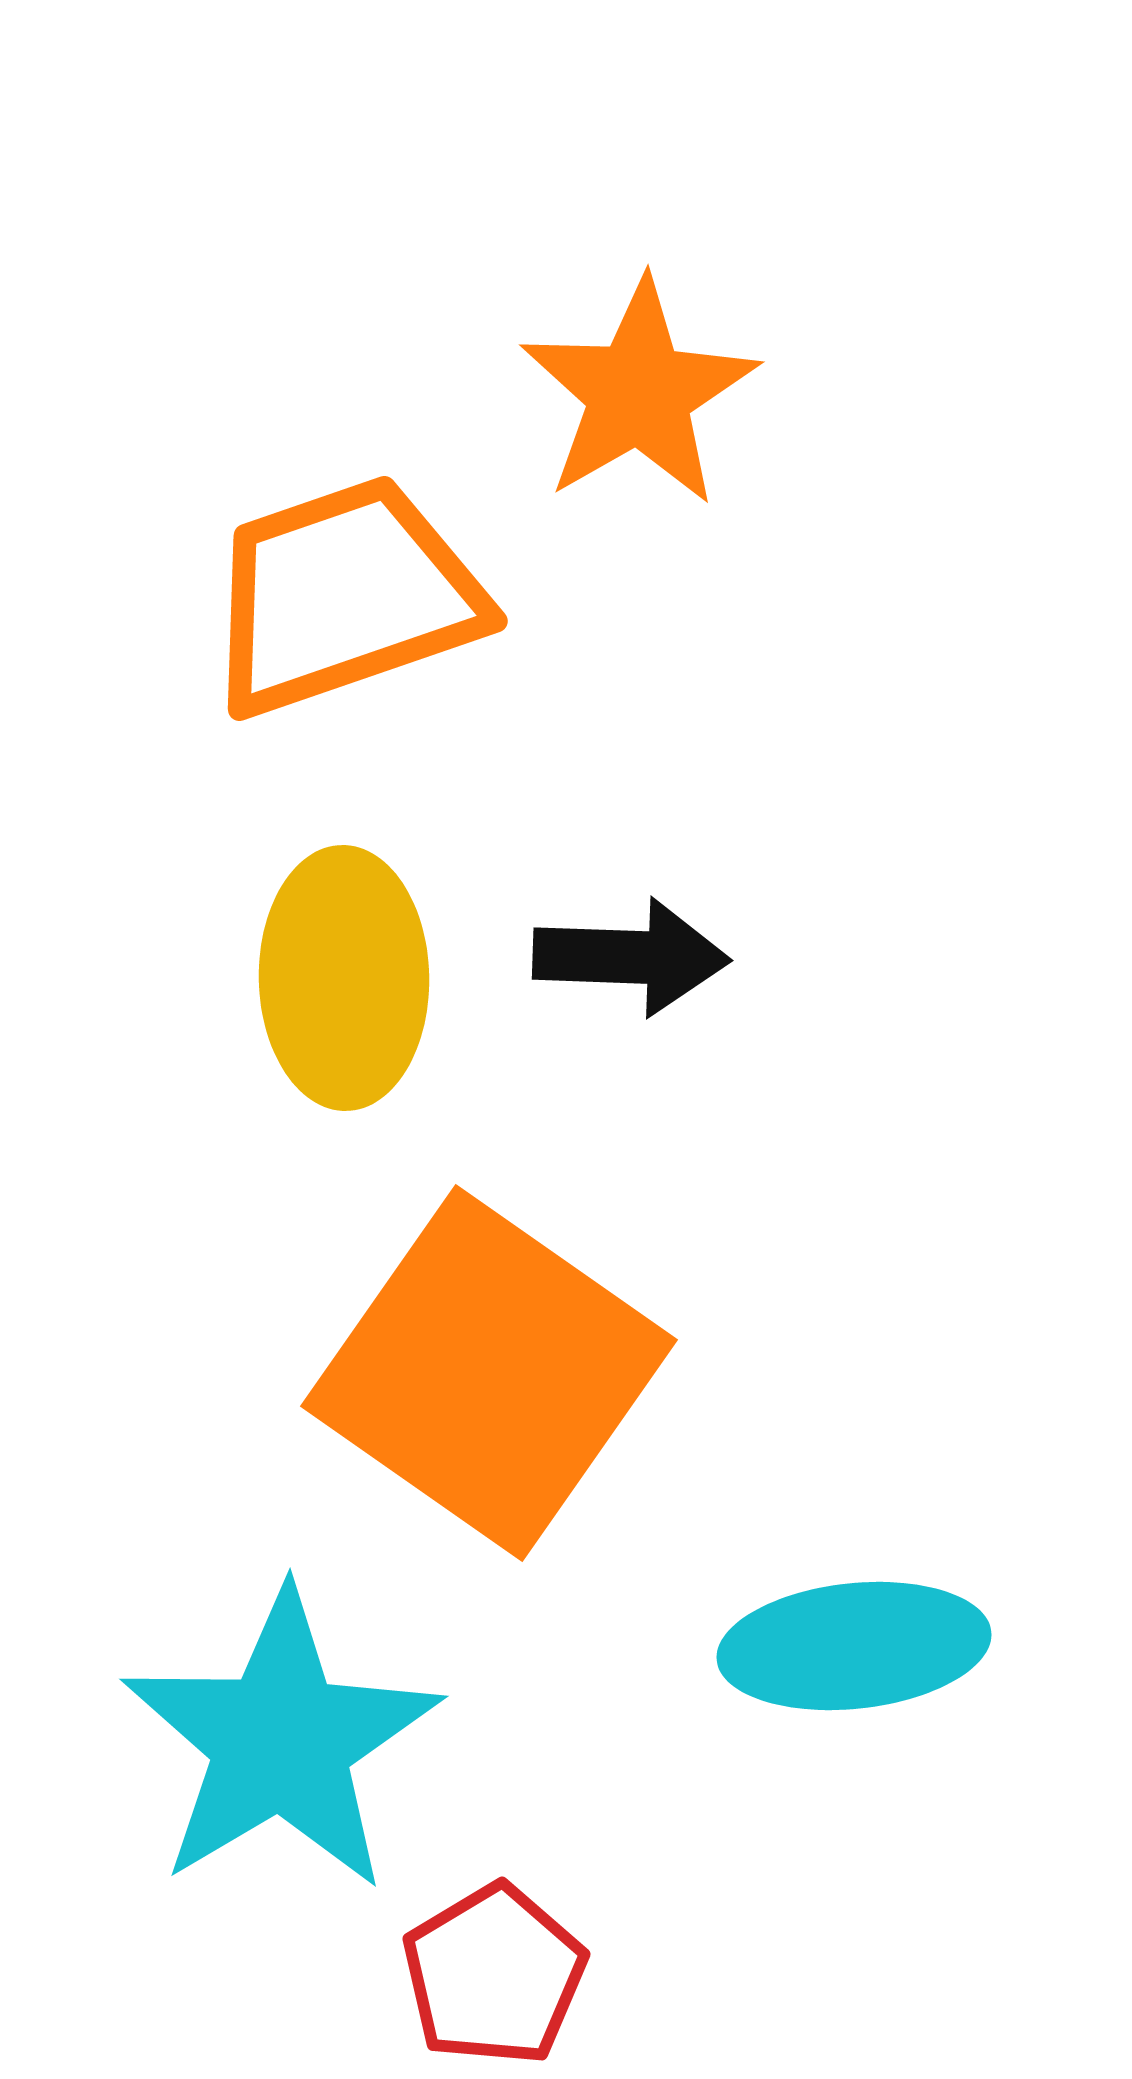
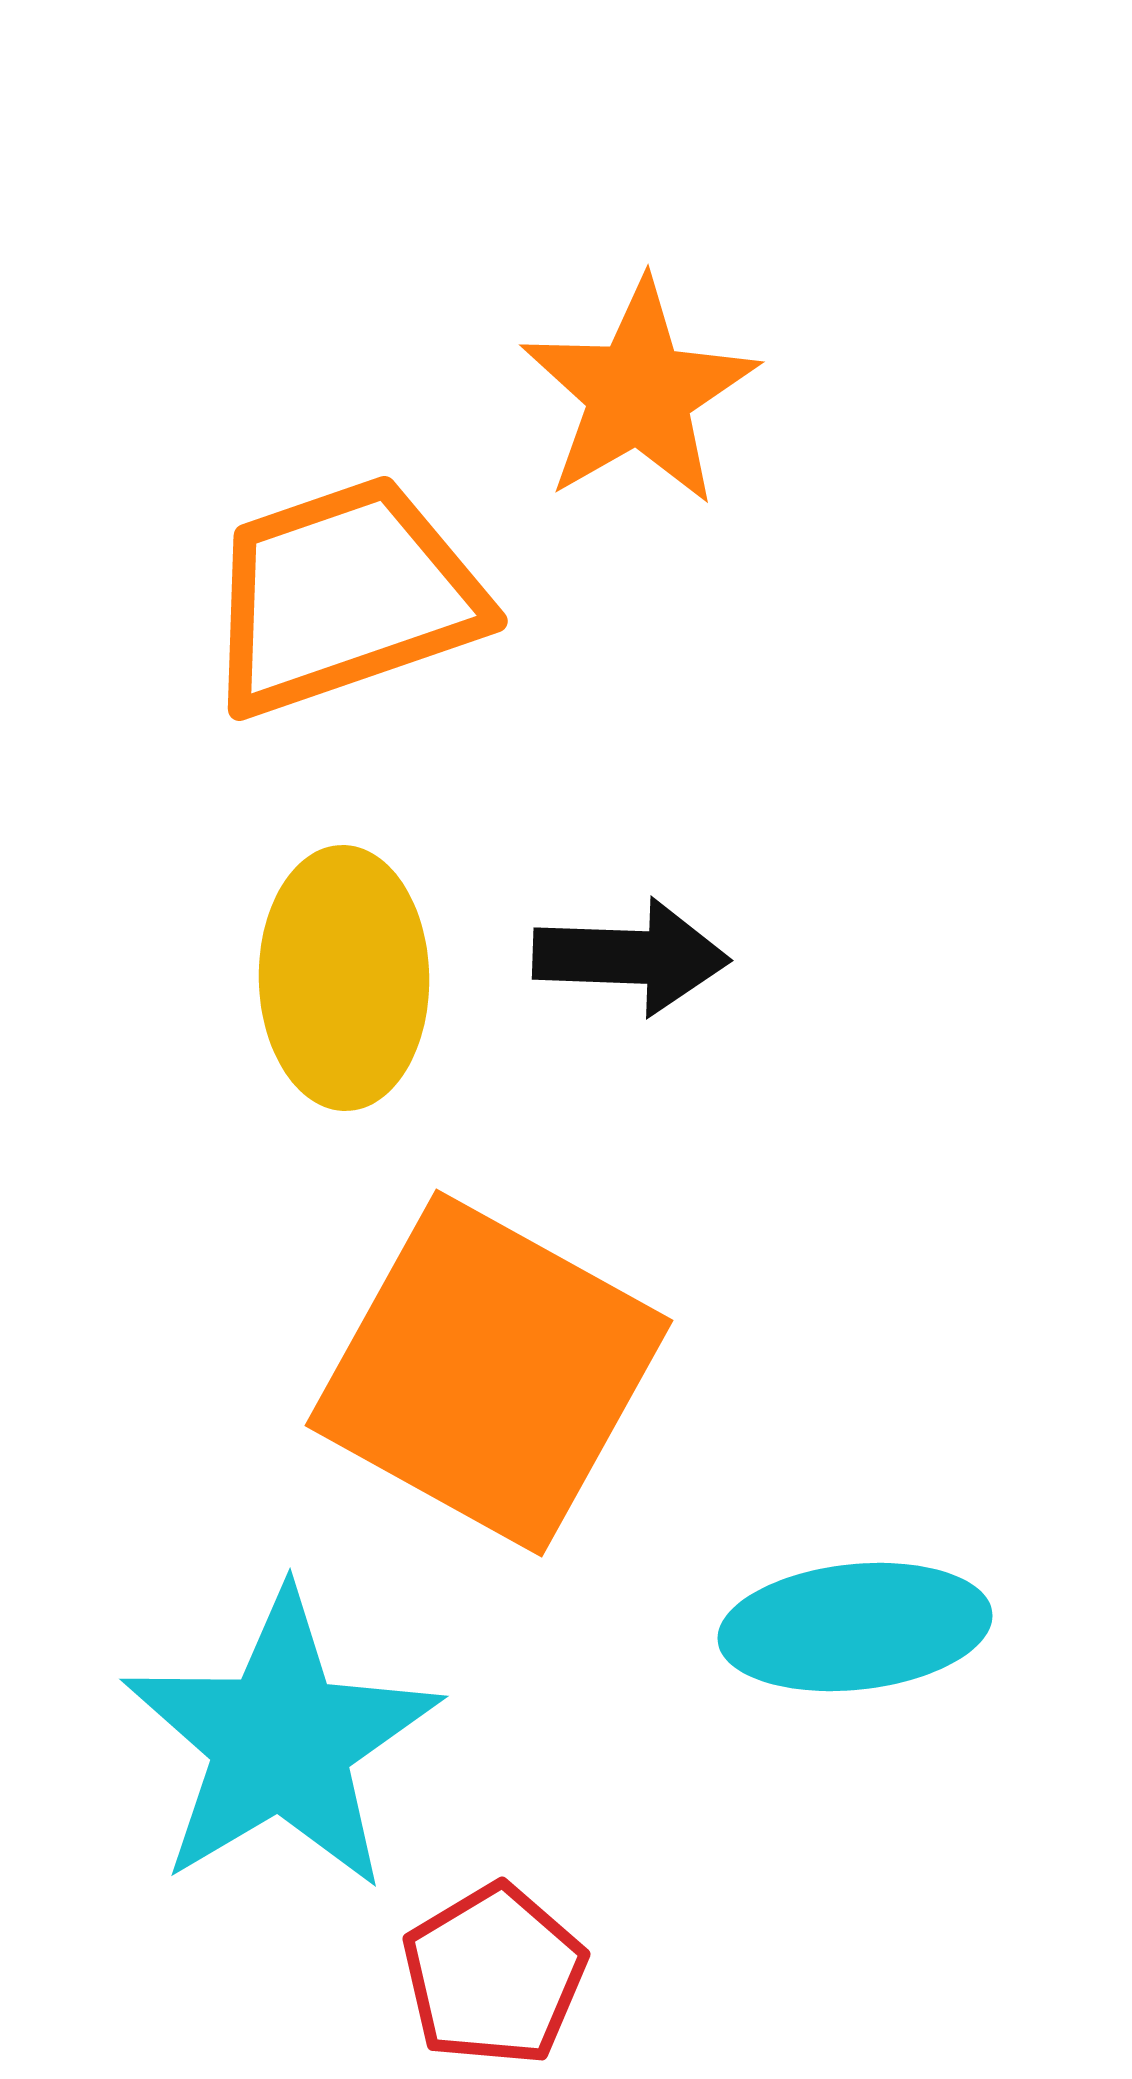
orange square: rotated 6 degrees counterclockwise
cyan ellipse: moved 1 px right, 19 px up
